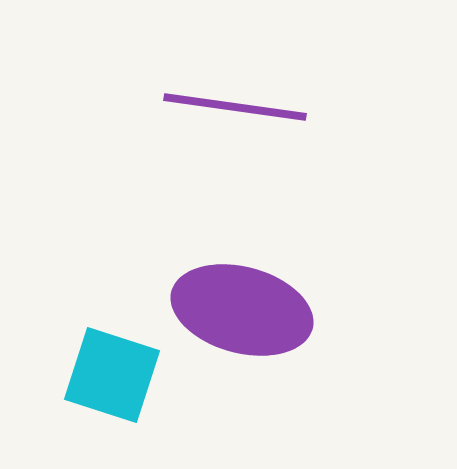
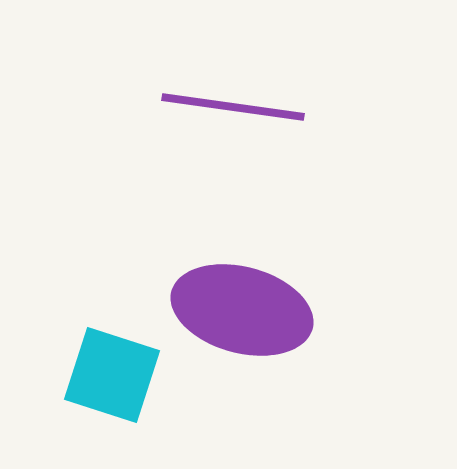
purple line: moved 2 px left
